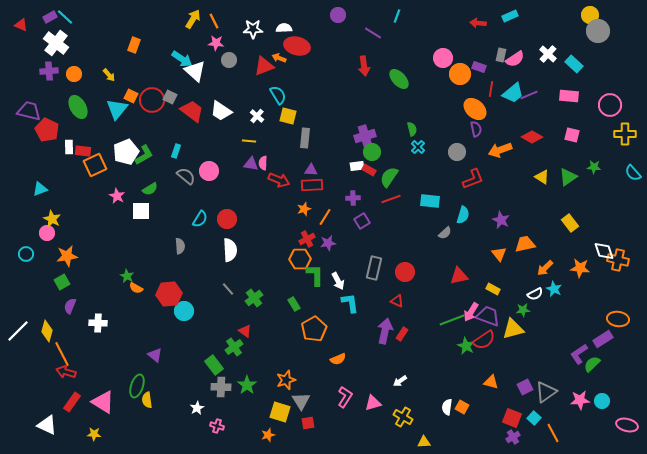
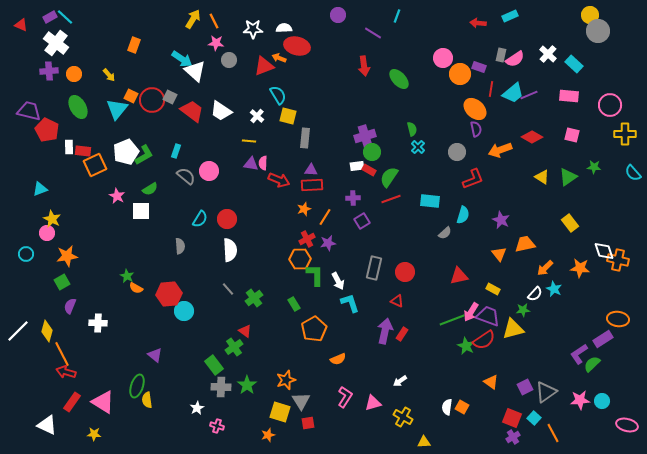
white semicircle at (535, 294): rotated 21 degrees counterclockwise
cyan L-shape at (350, 303): rotated 10 degrees counterclockwise
orange triangle at (491, 382): rotated 21 degrees clockwise
